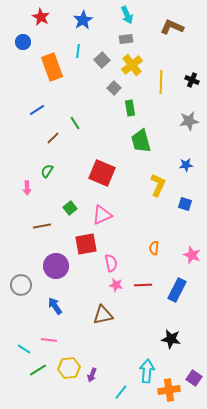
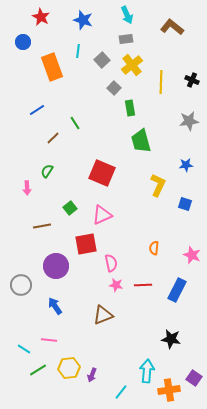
blue star at (83, 20): rotated 24 degrees counterclockwise
brown L-shape at (172, 27): rotated 15 degrees clockwise
brown triangle at (103, 315): rotated 10 degrees counterclockwise
